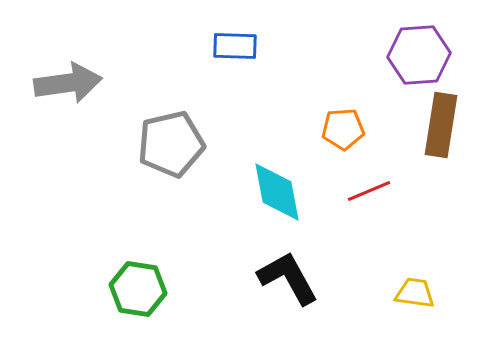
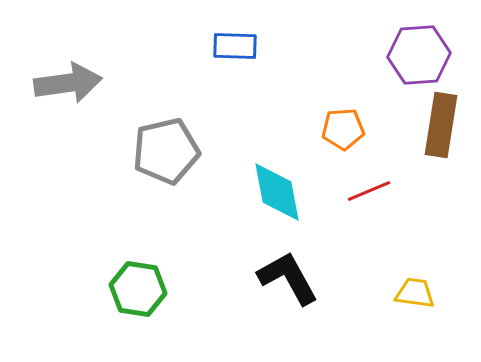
gray pentagon: moved 5 px left, 7 px down
